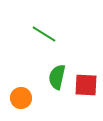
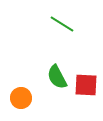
green line: moved 18 px right, 10 px up
green semicircle: rotated 40 degrees counterclockwise
